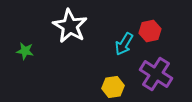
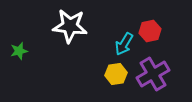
white star: rotated 24 degrees counterclockwise
green star: moved 6 px left; rotated 24 degrees counterclockwise
purple cross: moved 3 px left; rotated 28 degrees clockwise
yellow hexagon: moved 3 px right, 13 px up
